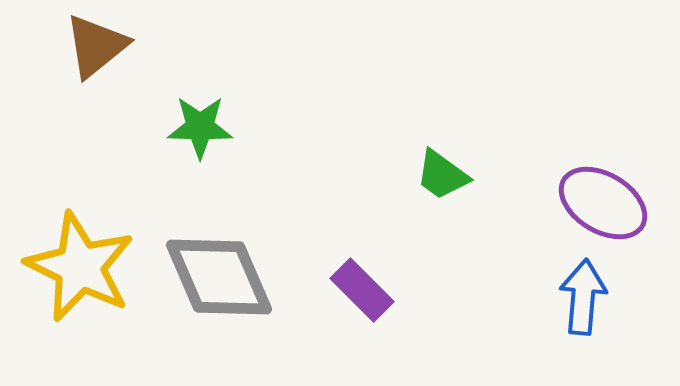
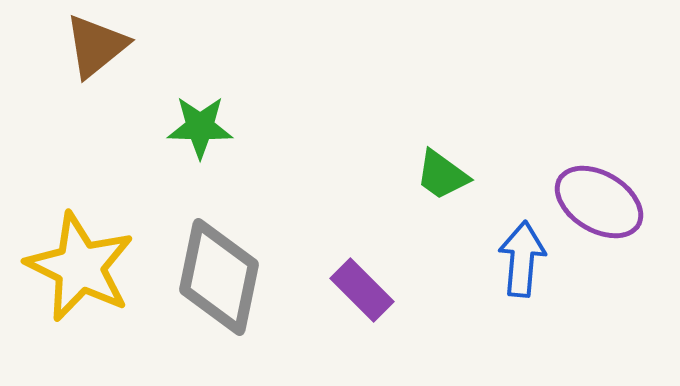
purple ellipse: moved 4 px left, 1 px up
gray diamond: rotated 35 degrees clockwise
blue arrow: moved 61 px left, 38 px up
